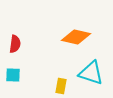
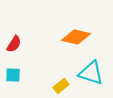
red semicircle: moved 1 px left; rotated 24 degrees clockwise
yellow rectangle: rotated 42 degrees clockwise
